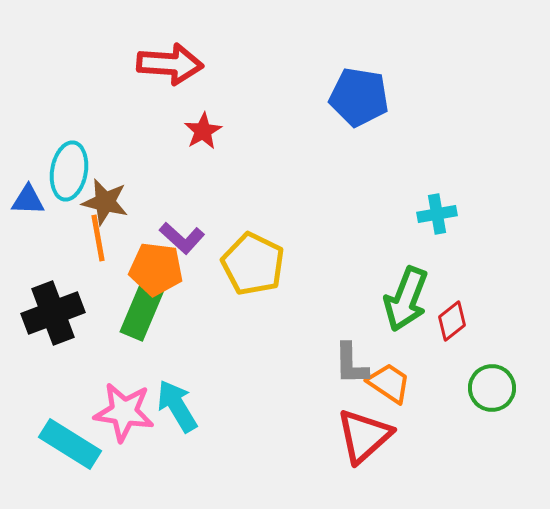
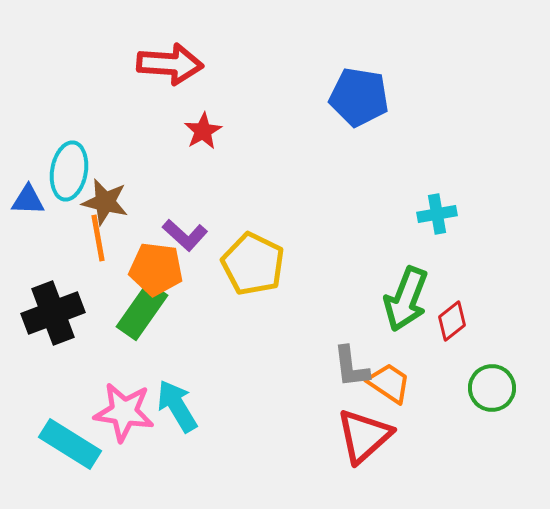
purple L-shape: moved 3 px right, 3 px up
green rectangle: rotated 12 degrees clockwise
gray L-shape: moved 3 px down; rotated 6 degrees counterclockwise
